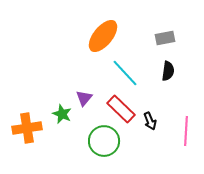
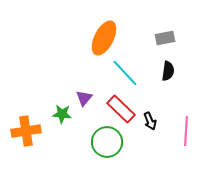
orange ellipse: moved 1 px right, 2 px down; rotated 12 degrees counterclockwise
green star: rotated 18 degrees counterclockwise
orange cross: moved 1 px left, 3 px down
green circle: moved 3 px right, 1 px down
